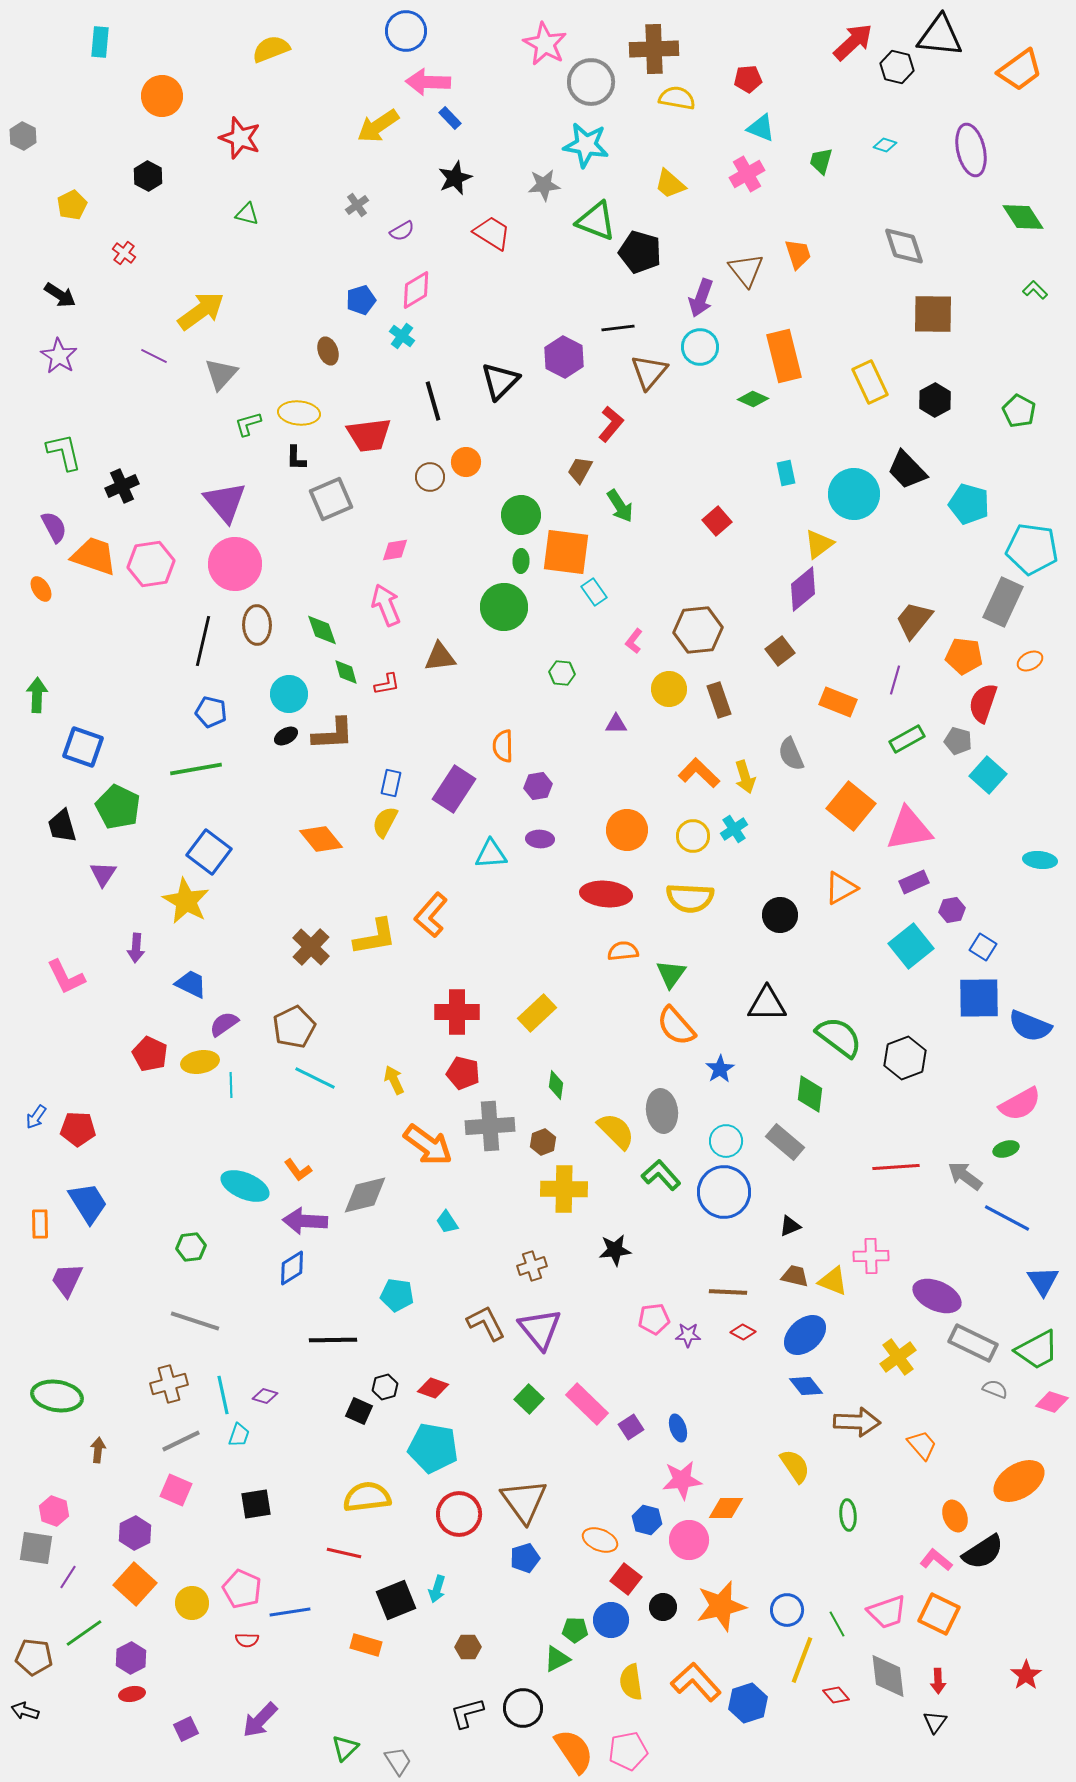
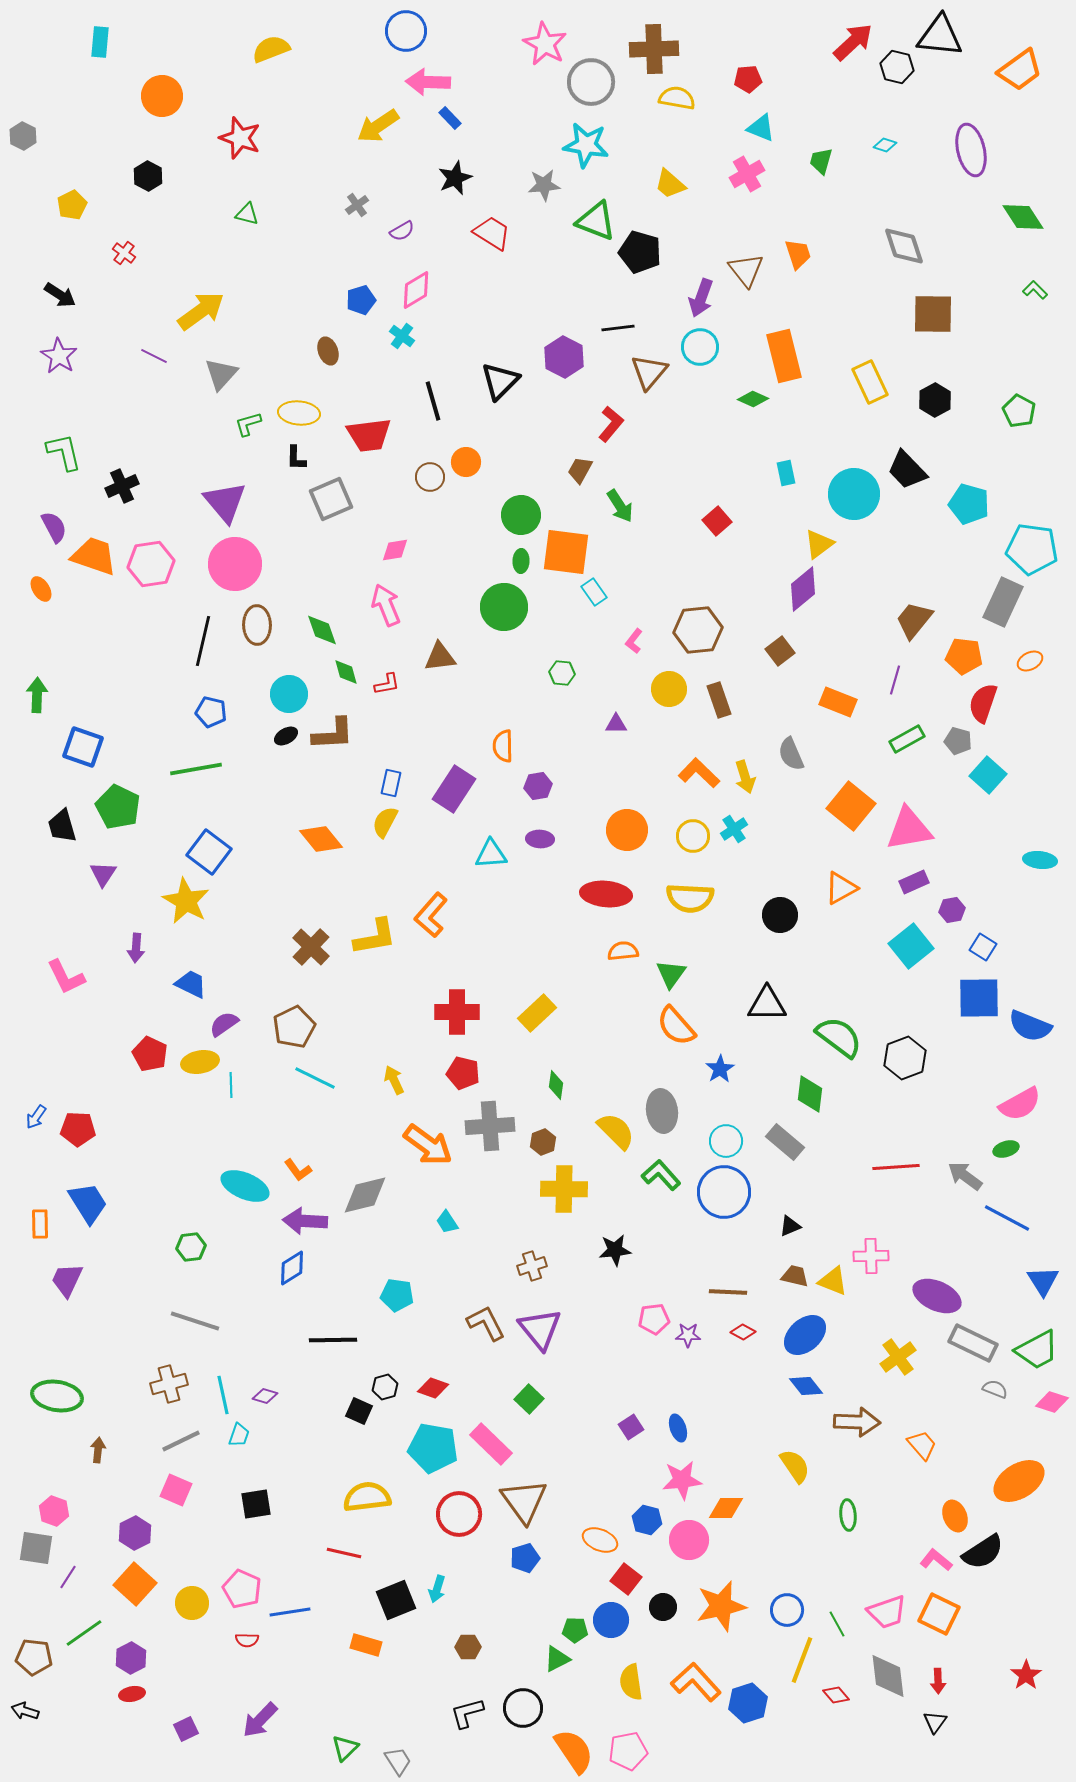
pink rectangle at (587, 1404): moved 96 px left, 40 px down
